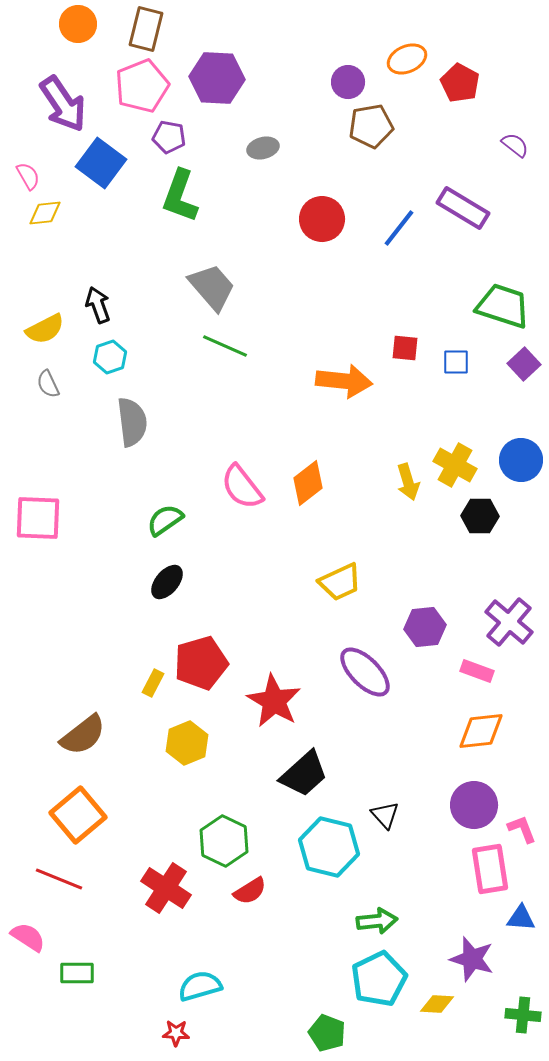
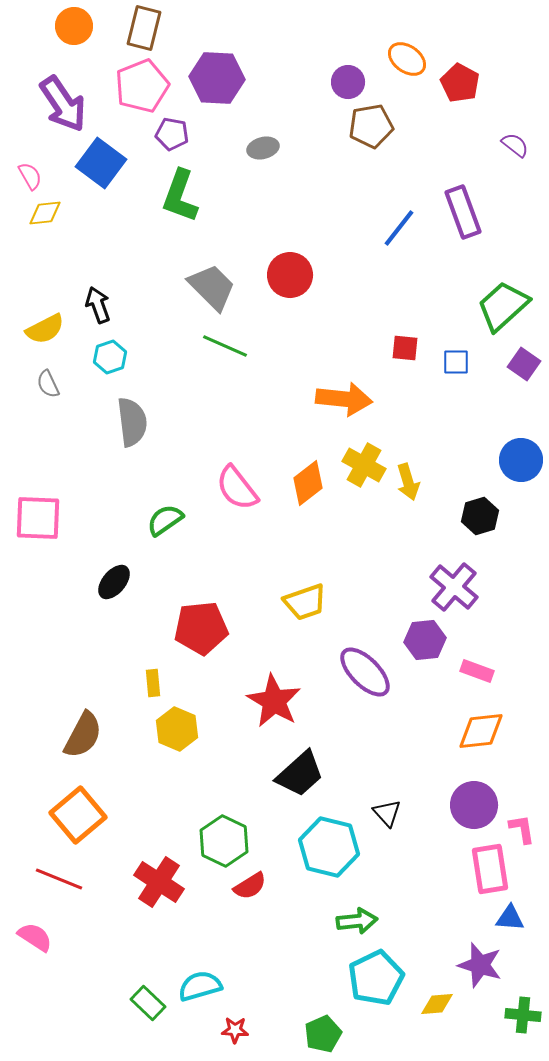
orange circle at (78, 24): moved 4 px left, 2 px down
brown rectangle at (146, 29): moved 2 px left, 1 px up
orange ellipse at (407, 59): rotated 60 degrees clockwise
purple pentagon at (169, 137): moved 3 px right, 3 px up
pink semicircle at (28, 176): moved 2 px right
purple rectangle at (463, 208): moved 4 px down; rotated 39 degrees clockwise
red circle at (322, 219): moved 32 px left, 56 px down
gray trapezoid at (212, 287): rotated 4 degrees counterclockwise
green trapezoid at (503, 306): rotated 60 degrees counterclockwise
purple square at (524, 364): rotated 12 degrees counterclockwise
orange arrow at (344, 381): moved 18 px down
yellow cross at (455, 465): moved 91 px left
pink semicircle at (242, 487): moved 5 px left, 1 px down
black hexagon at (480, 516): rotated 18 degrees counterclockwise
black ellipse at (167, 582): moved 53 px left
yellow trapezoid at (340, 582): moved 35 px left, 20 px down; rotated 6 degrees clockwise
purple cross at (509, 622): moved 55 px left, 35 px up
purple hexagon at (425, 627): moved 13 px down
red pentagon at (201, 663): moved 35 px up; rotated 10 degrees clockwise
yellow rectangle at (153, 683): rotated 32 degrees counterclockwise
brown semicircle at (83, 735): rotated 24 degrees counterclockwise
yellow hexagon at (187, 743): moved 10 px left, 14 px up; rotated 15 degrees counterclockwise
black trapezoid at (304, 774): moved 4 px left
black triangle at (385, 815): moved 2 px right, 2 px up
pink L-shape at (522, 829): rotated 12 degrees clockwise
red cross at (166, 888): moved 7 px left, 6 px up
red semicircle at (250, 891): moved 5 px up
blue triangle at (521, 918): moved 11 px left
green arrow at (377, 921): moved 20 px left
pink semicircle at (28, 937): moved 7 px right
purple star at (472, 959): moved 8 px right, 6 px down
green rectangle at (77, 973): moved 71 px right, 30 px down; rotated 44 degrees clockwise
cyan pentagon at (379, 979): moved 3 px left, 1 px up
yellow diamond at (437, 1004): rotated 8 degrees counterclockwise
red star at (176, 1033): moved 59 px right, 3 px up
green pentagon at (327, 1033): moved 4 px left, 1 px down; rotated 27 degrees clockwise
